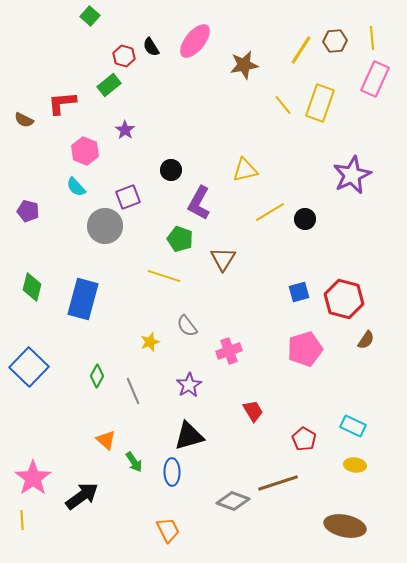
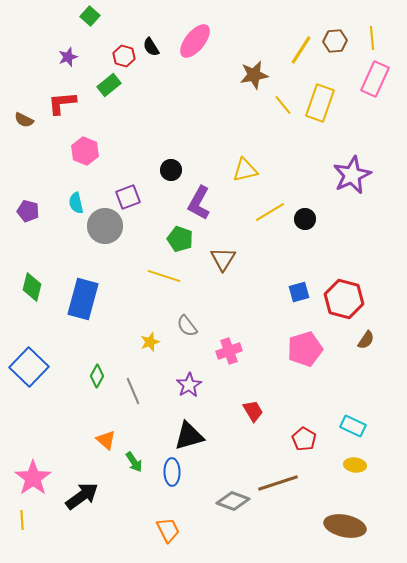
brown star at (244, 65): moved 10 px right, 10 px down
purple star at (125, 130): moved 57 px left, 73 px up; rotated 18 degrees clockwise
cyan semicircle at (76, 187): moved 16 px down; rotated 30 degrees clockwise
